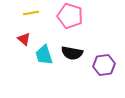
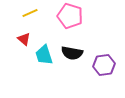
yellow line: moved 1 px left; rotated 14 degrees counterclockwise
